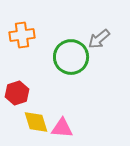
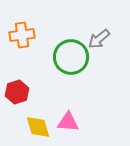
red hexagon: moved 1 px up
yellow diamond: moved 2 px right, 5 px down
pink triangle: moved 6 px right, 6 px up
